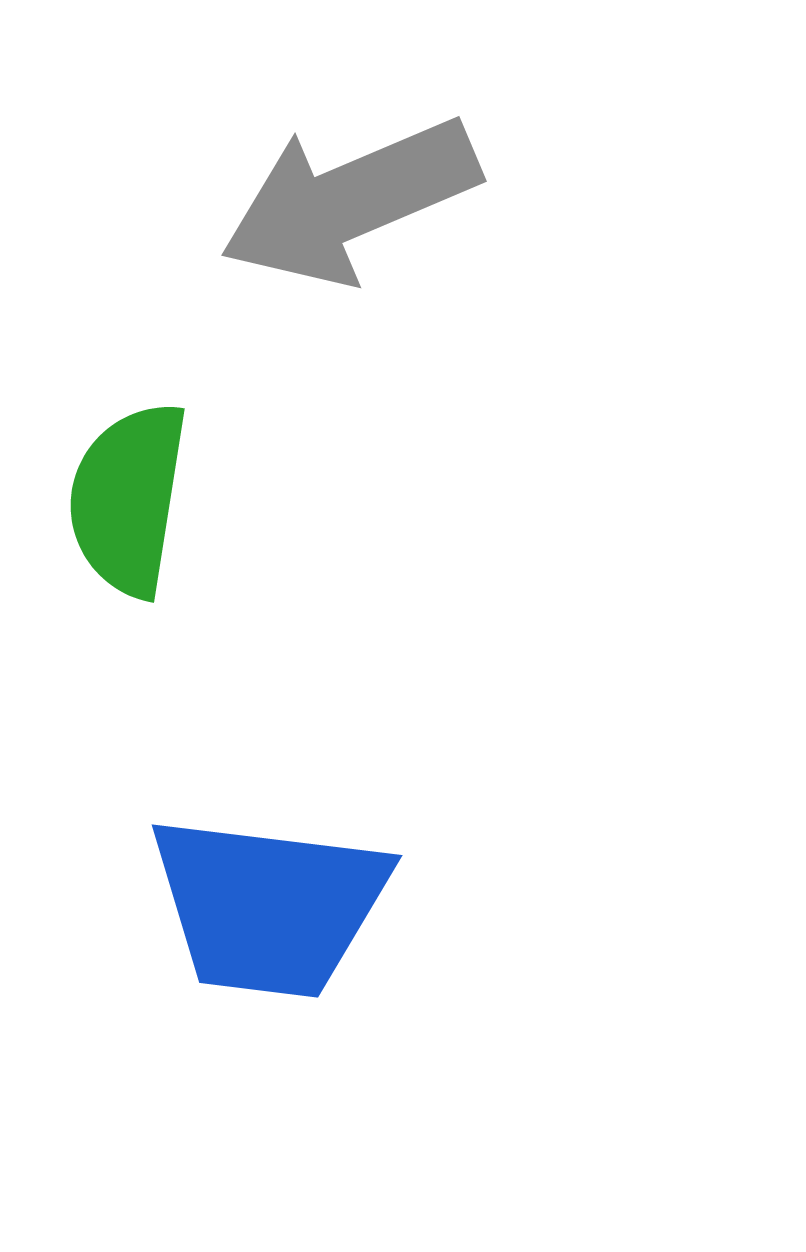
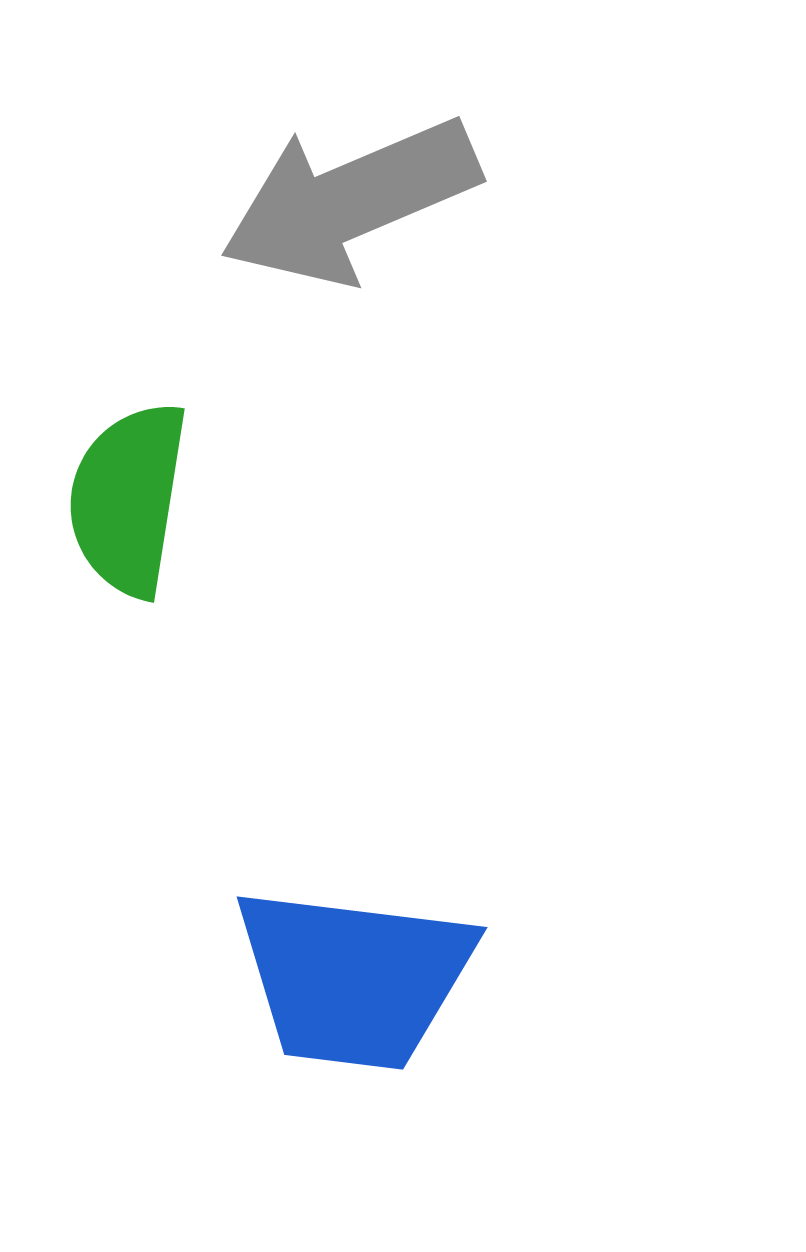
blue trapezoid: moved 85 px right, 72 px down
